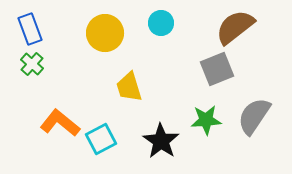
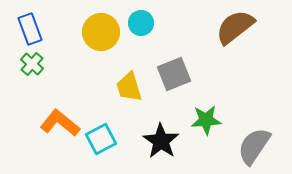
cyan circle: moved 20 px left
yellow circle: moved 4 px left, 1 px up
gray square: moved 43 px left, 5 px down
gray semicircle: moved 30 px down
